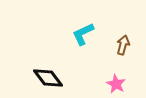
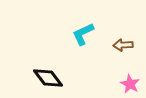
brown arrow: rotated 108 degrees counterclockwise
pink star: moved 14 px right
